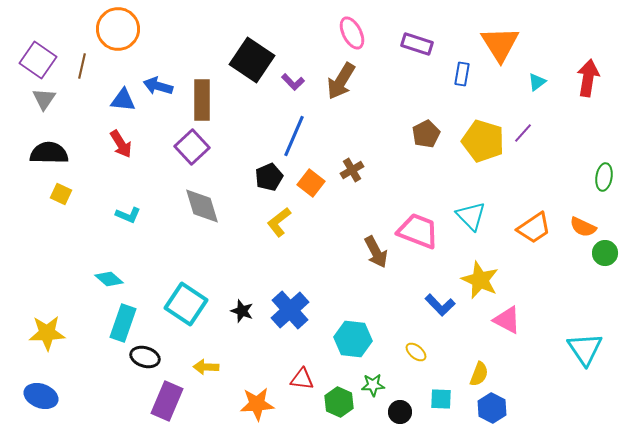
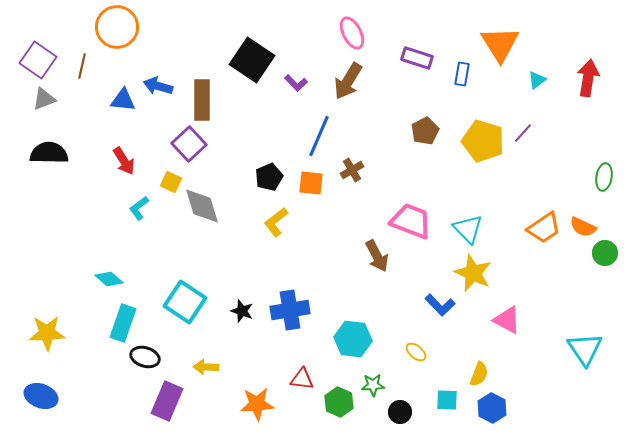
orange circle at (118, 29): moved 1 px left, 2 px up
purple rectangle at (417, 44): moved 14 px down
brown arrow at (341, 81): moved 7 px right
purple L-shape at (293, 82): moved 3 px right, 1 px down
cyan triangle at (537, 82): moved 2 px up
gray triangle at (44, 99): rotated 35 degrees clockwise
brown pentagon at (426, 134): moved 1 px left, 3 px up
blue line at (294, 136): moved 25 px right
red arrow at (121, 144): moved 3 px right, 17 px down
purple square at (192, 147): moved 3 px left, 3 px up
orange square at (311, 183): rotated 32 degrees counterclockwise
yellow square at (61, 194): moved 110 px right, 12 px up
cyan L-shape at (128, 215): moved 11 px right, 7 px up; rotated 120 degrees clockwise
cyan triangle at (471, 216): moved 3 px left, 13 px down
yellow L-shape at (279, 222): moved 3 px left
orange trapezoid at (534, 228): moved 10 px right
pink trapezoid at (418, 231): moved 7 px left, 10 px up
brown arrow at (376, 252): moved 1 px right, 4 px down
yellow star at (480, 280): moved 7 px left, 7 px up
cyan square at (186, 304): moved 1 px left, 2 px up
blue cross at (290, 310): rotated 33 degrees clockwise
cyan square at (441, 399): moved 6 px right, 1 px down
